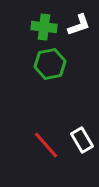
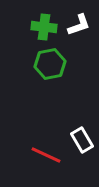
red line: moved 10 px down; rotated 24 degrees counterclockwise
